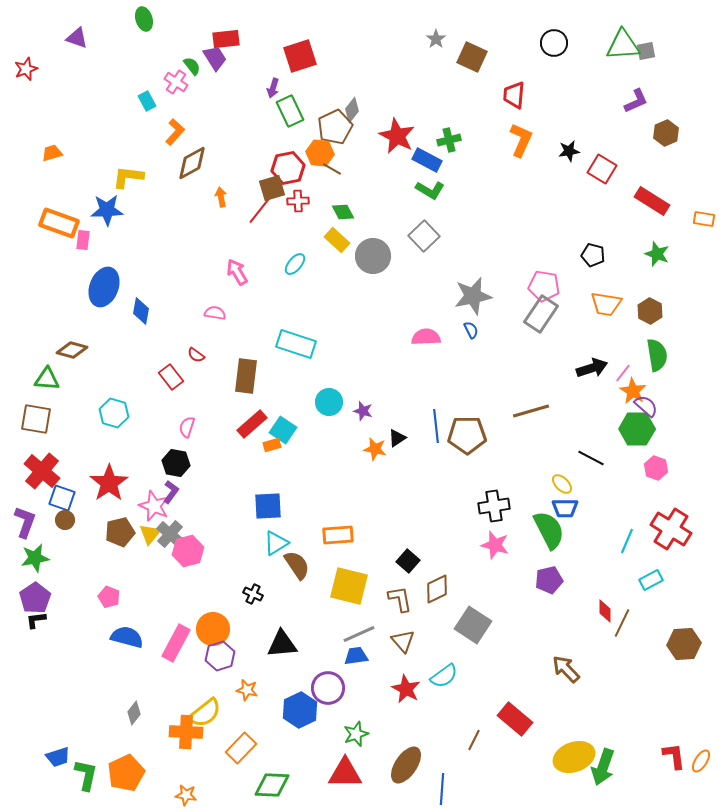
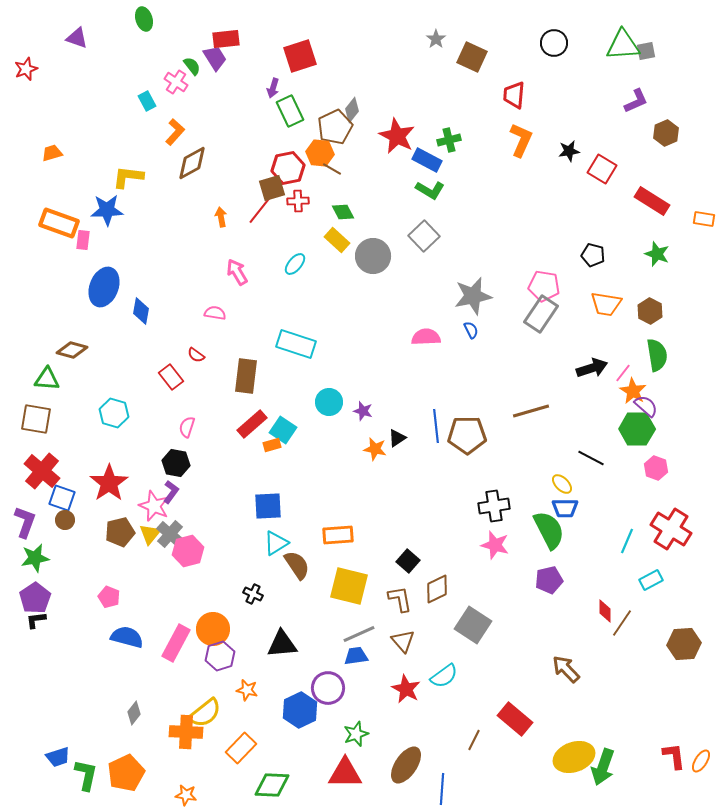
orange arrow at (221, 197): moved 20 px down
brown line at (622, 623): rotated 8 degrees clockwise
